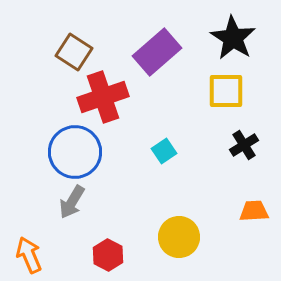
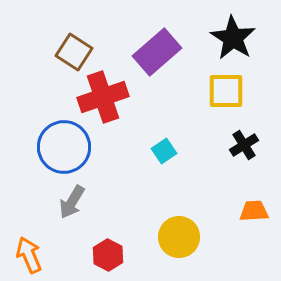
blue circle: moved 11 px left, 5 px up
